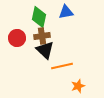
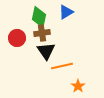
blue triangle: rotated 21 degrees counterclockwise
brown cross: moved 3 px up
black triangle: moved 1 px right, 1 px down; rotated 12 degrees clockwise
orange star: rotated 16 degrees counterclockwise
